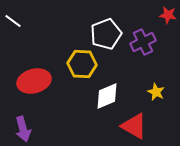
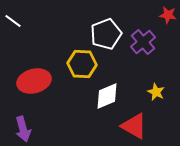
purple cross: rotated 15 degrees counterclockwise
